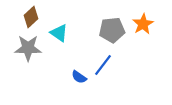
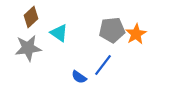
orange star: moved 7 px left, 10 px down
gray star: rotated 8 degrees counterclockwise
